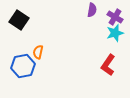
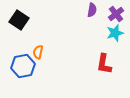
purple cross: moved 1 px right, 3 px up; rotated 21 degrees clockwise
red L-shape: moved 4 px left, 1 px up; rotated 25 degrees counterclockwise
